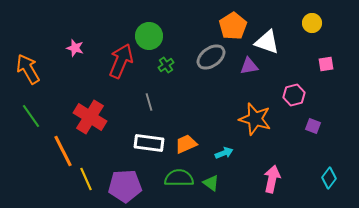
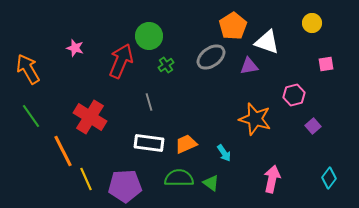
purple square: rotated 28 degrees clockwise
cyan arrow: rotated 78 degrees clockwise
